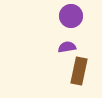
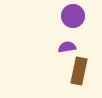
purple circle: moved 2 px right
